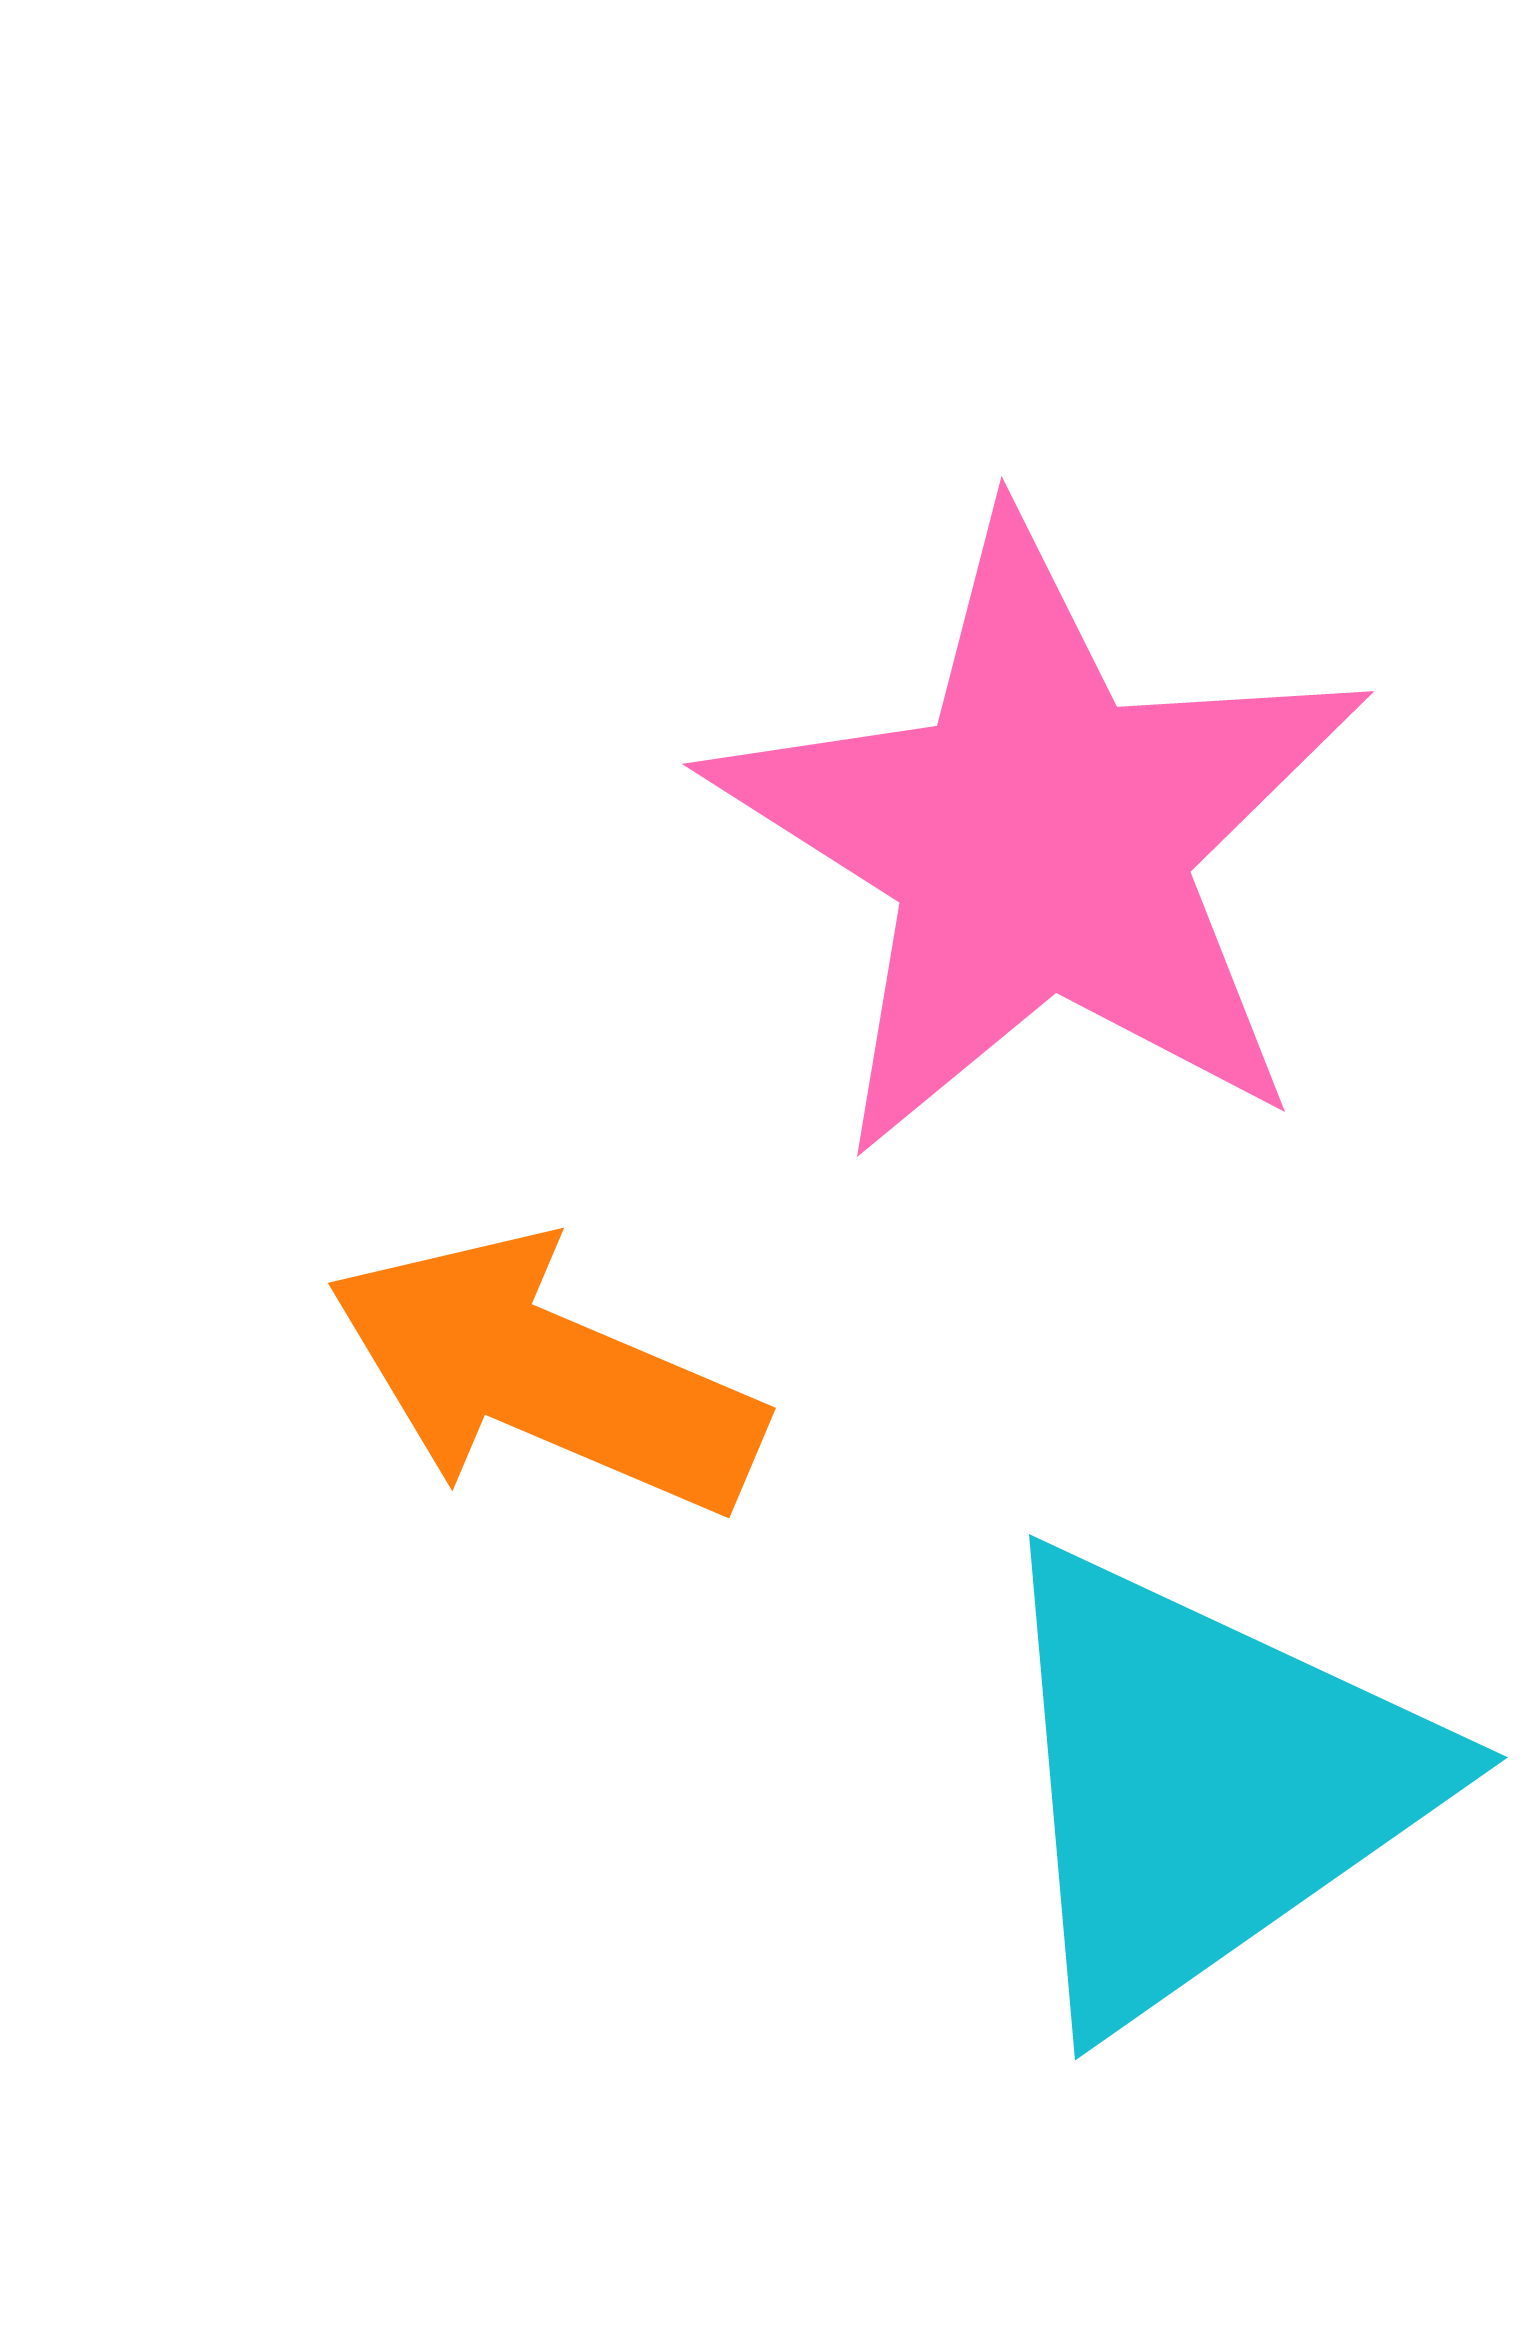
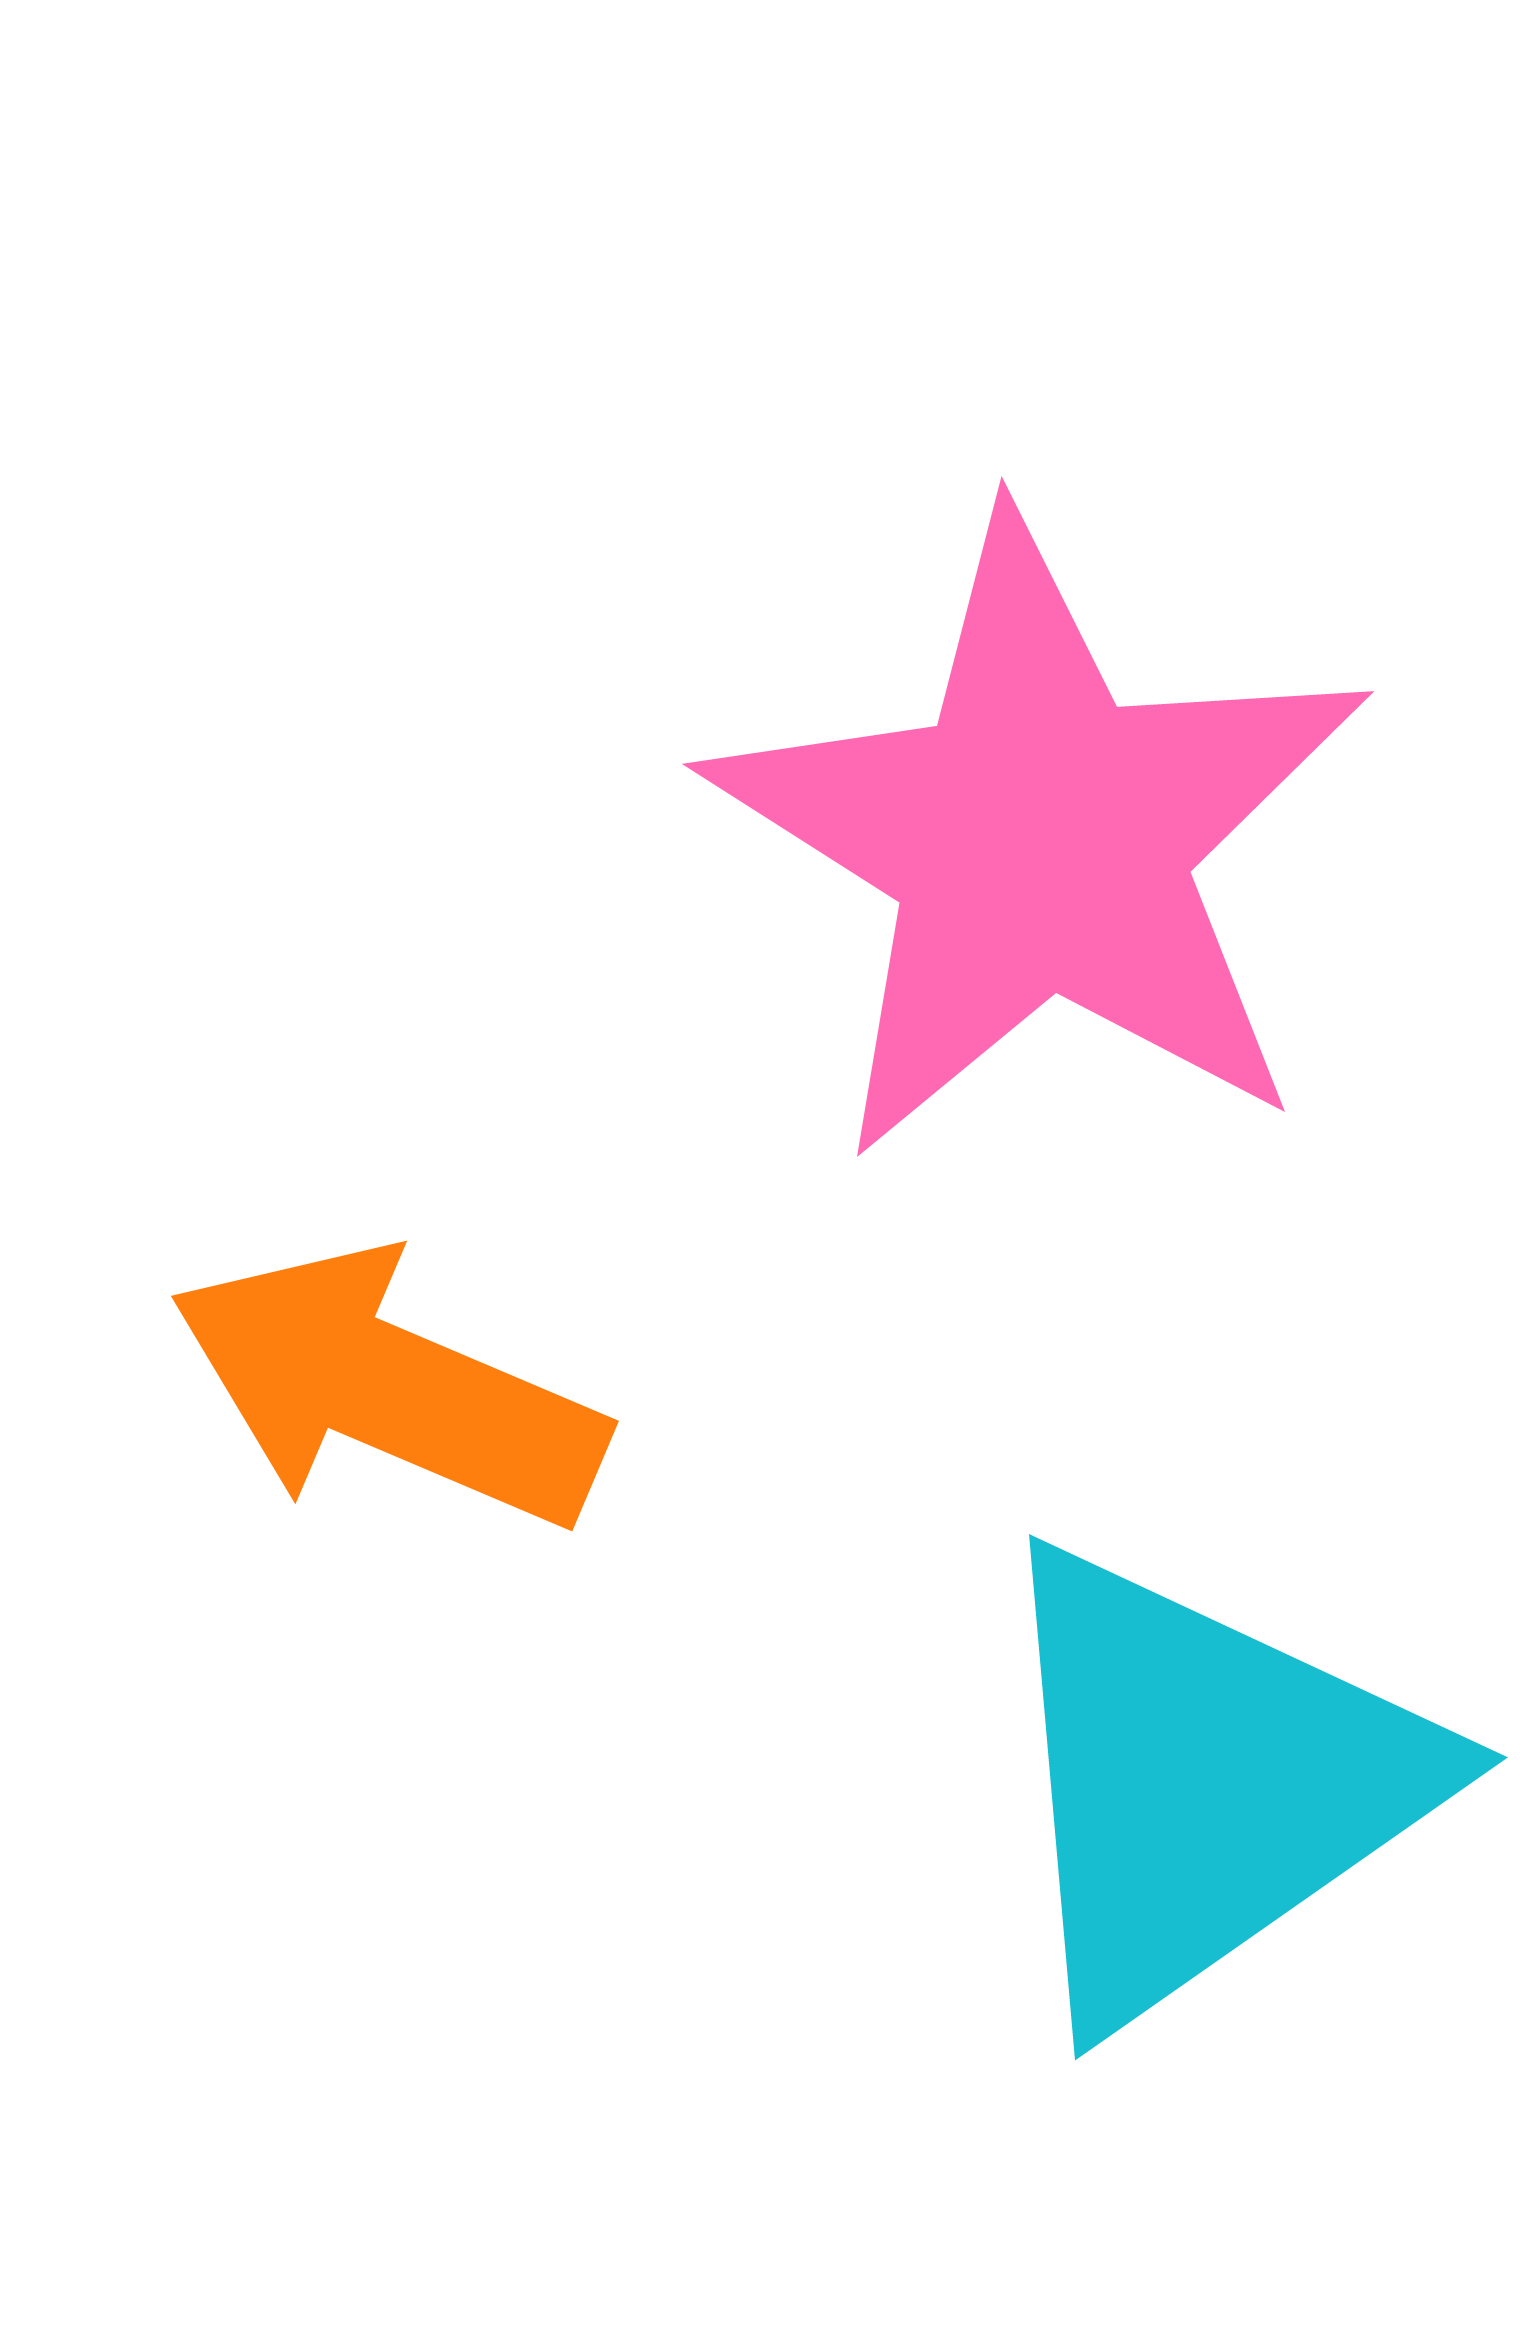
orange arrow: moved 157 px left, 13 px down
